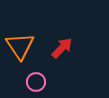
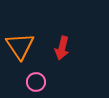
red arrow: rotated 150 degrees clockwise
